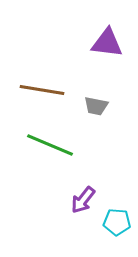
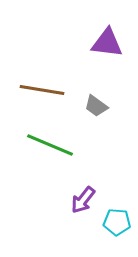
gray trapezoid: rotated 25 degrees clockwise
